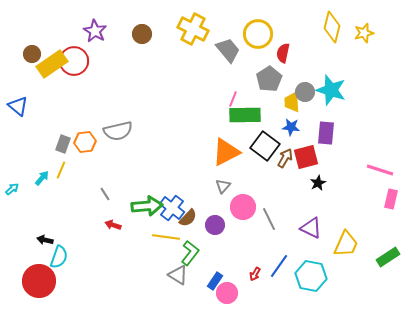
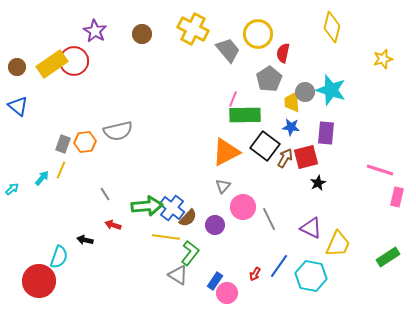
yellow star at (364, 33): moved 19 px right, 26 px down
brown circle at (32, 54): moved 15 px left, 13 px down
pink rectangle at (391, 199): moved 6 px right, 2 px up
black arrow at (45, 240): moved 40 px right
yellow trapezoid at (346, 244): moved 8 px left
